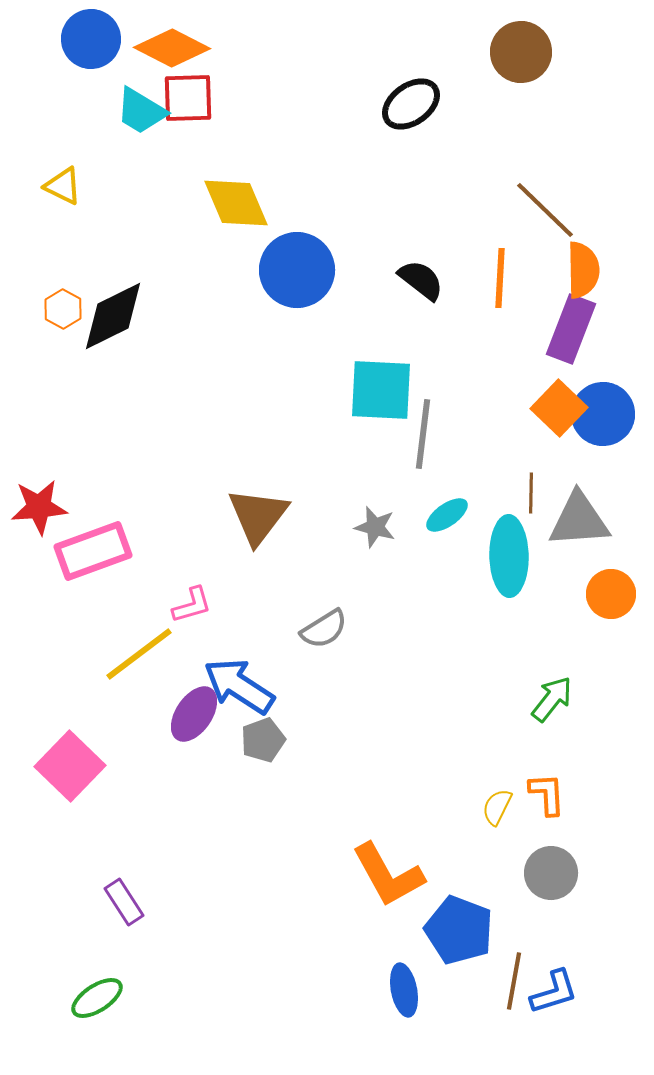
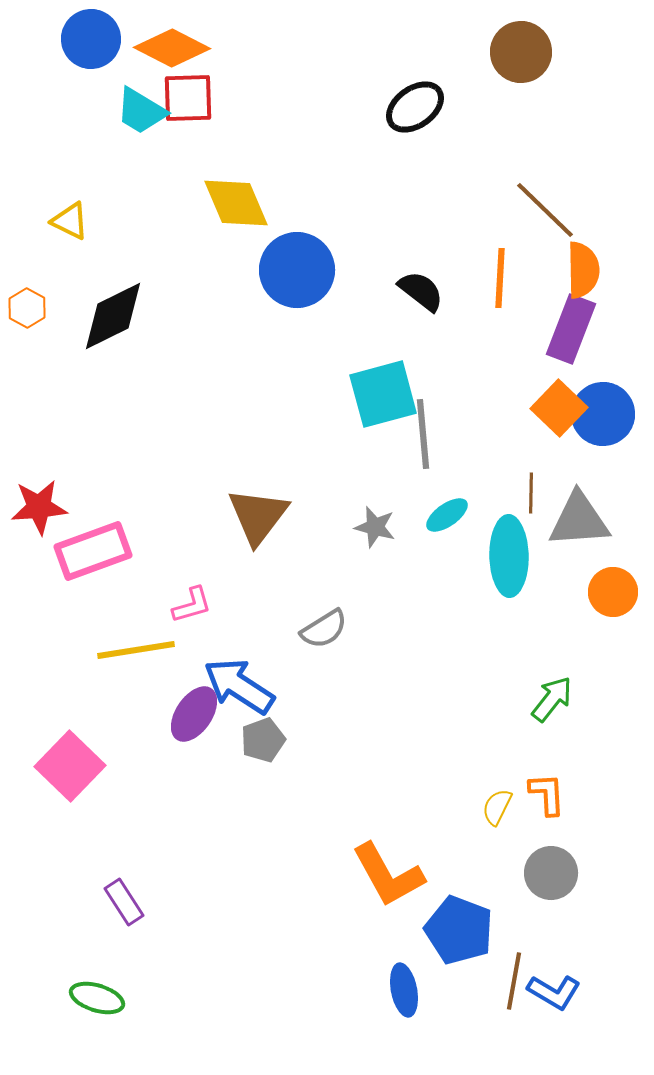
black ellipse at (411, 104): moved 4 px right, 3 px down
yellow triangle at (63, 186): moved 7 px right, 35 px down
black semicircle at (421, 280): moved 11 px down
orange hexagon at (63, 309): moved 36 px left, 1 px up
cyan square at (381, 390): moved 2 px right, 4 px down; rotated 18 degrees counterclockwise
gray line at (423, 434): rotated 12 degrees counterclockwise
orange circle at (611, 594): moved 2 px right, 2 px up
yellow line at (139, 654): moved 3 px left, 4 px up; rotated 28 degrees clockwise
blue L-shape at (554, 992): rotated 48 degrees clockwise
green ellipse at (97, 998): rotated 50 degrees clockwise
